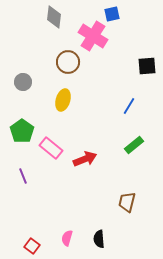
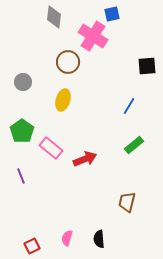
purple line: moved 2 px left
red square: rotated 28 degrees clockwise
